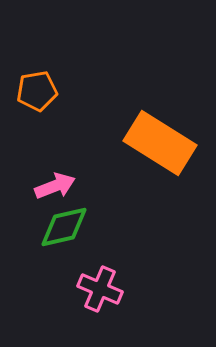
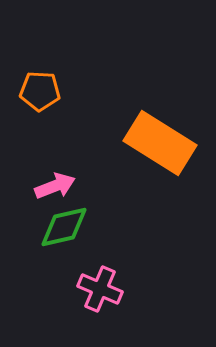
orange pentagon: moved 3 px right; rotated 12 degrees clockwise
